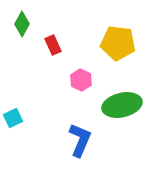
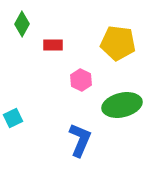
red rectangle: rotated 66 degrees counterclockwise
